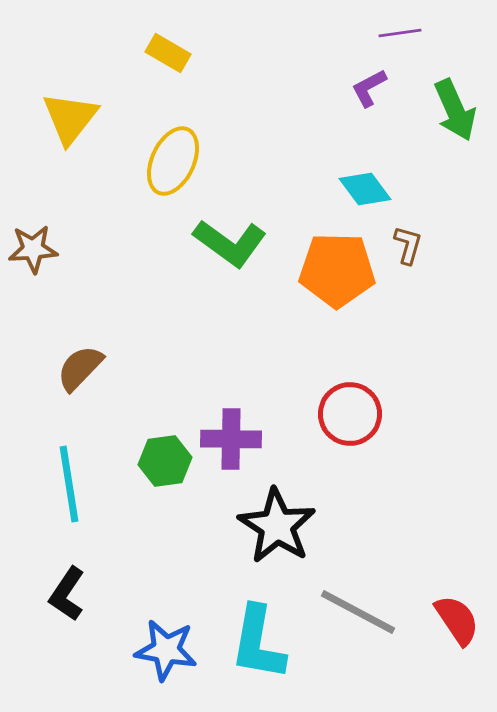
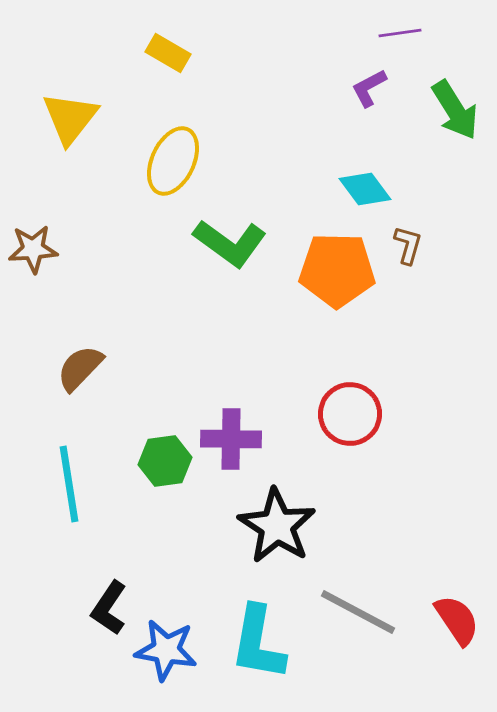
green arrow: rotated 8 degrees counterclockwise
black L-shape: moved 42 px right, 14 px down
